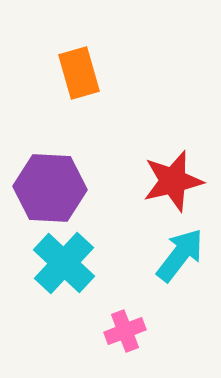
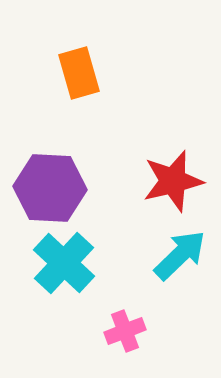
cyan arrow: rotated 8 degrees clockwise
